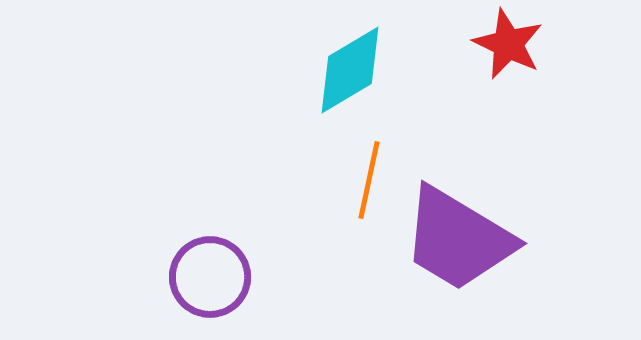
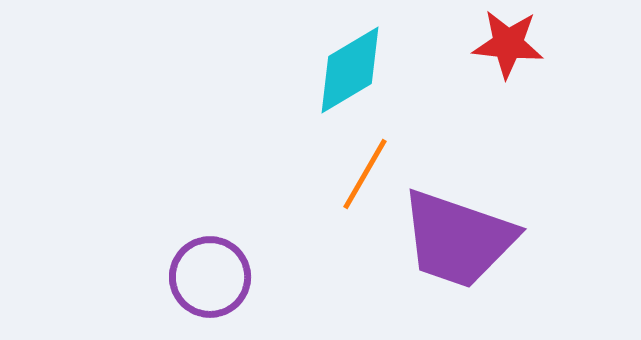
red star: rotated 20 degrees counterclockwise
orange line: moved 4 px left, 6 px up; rotated 18 degrees clockwise
purple trapezoid: rotated 12 degrees counterclockwise
